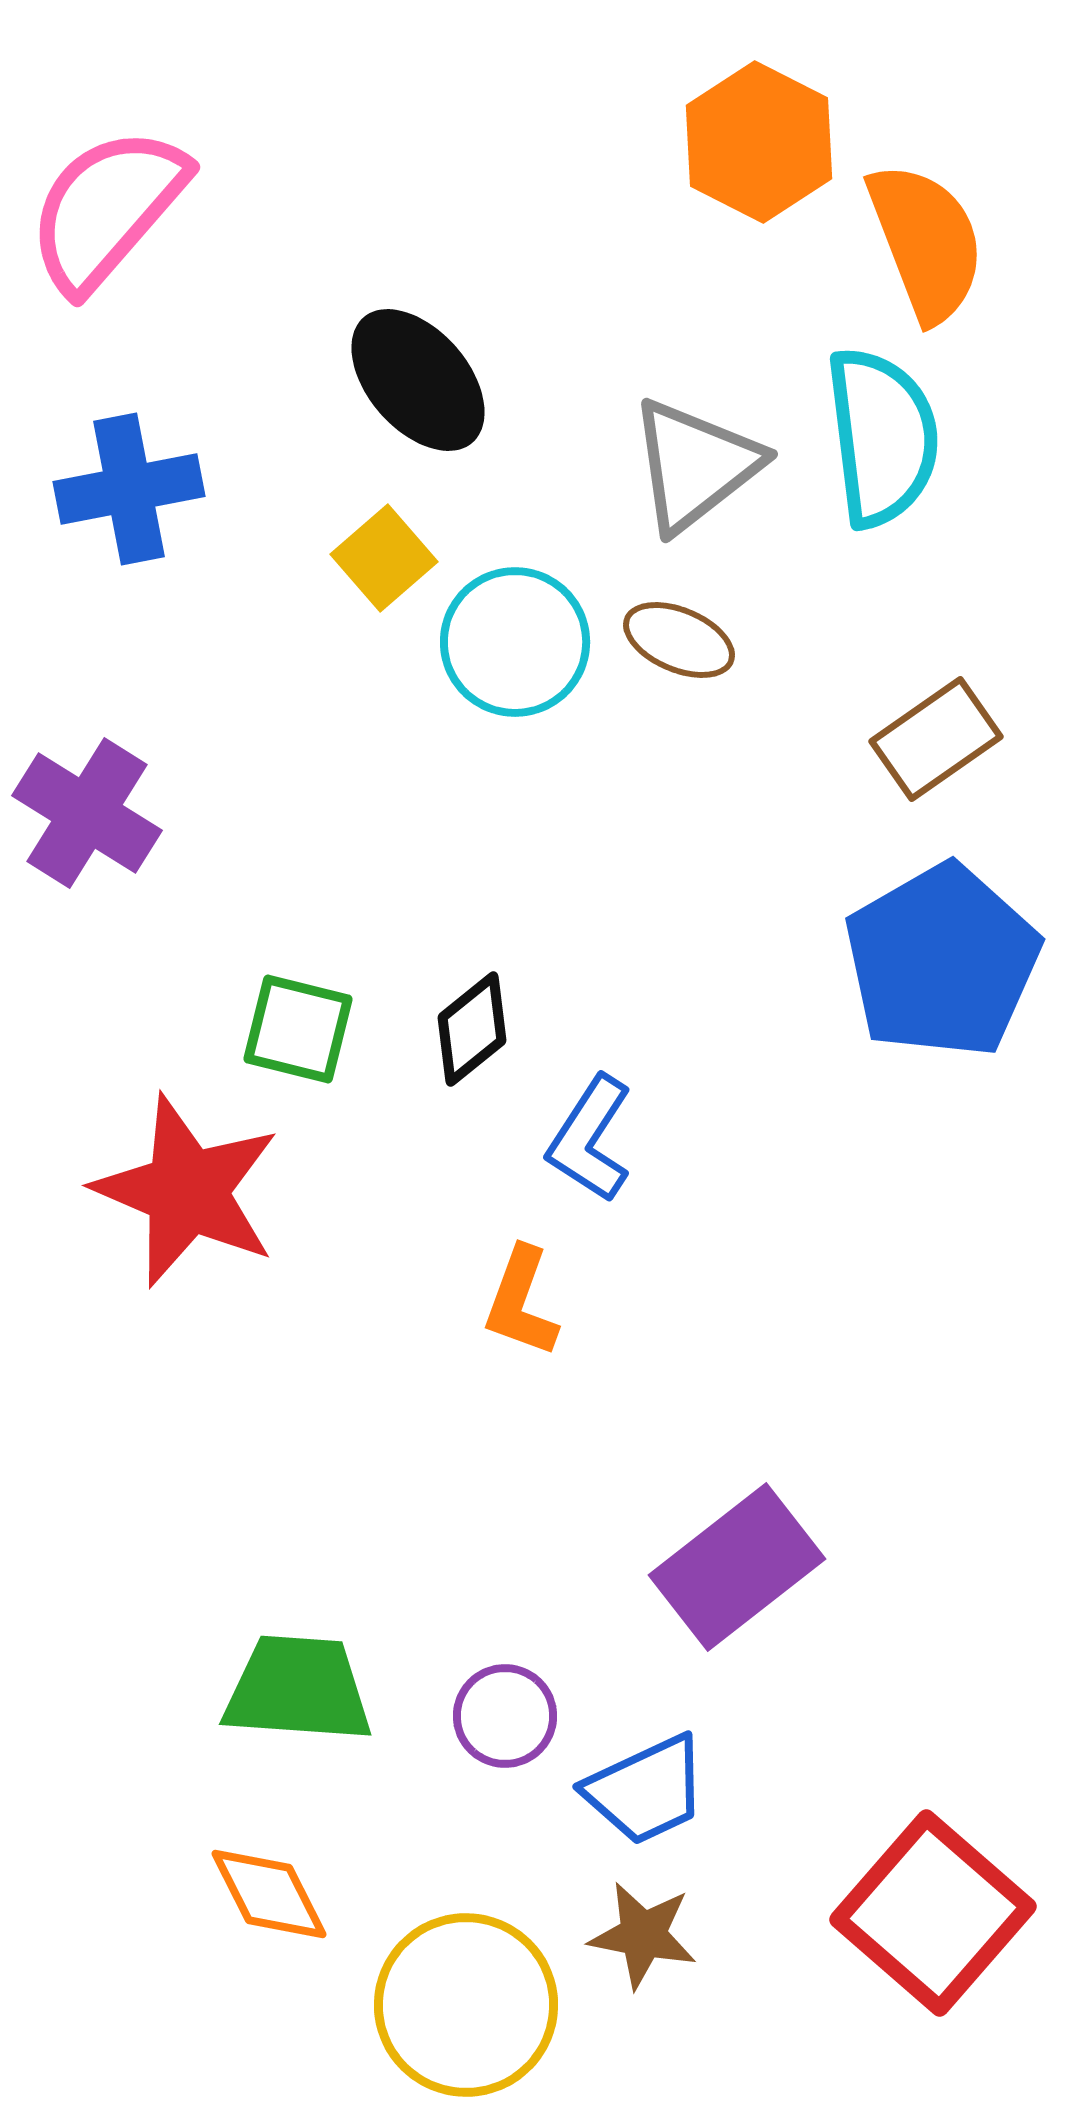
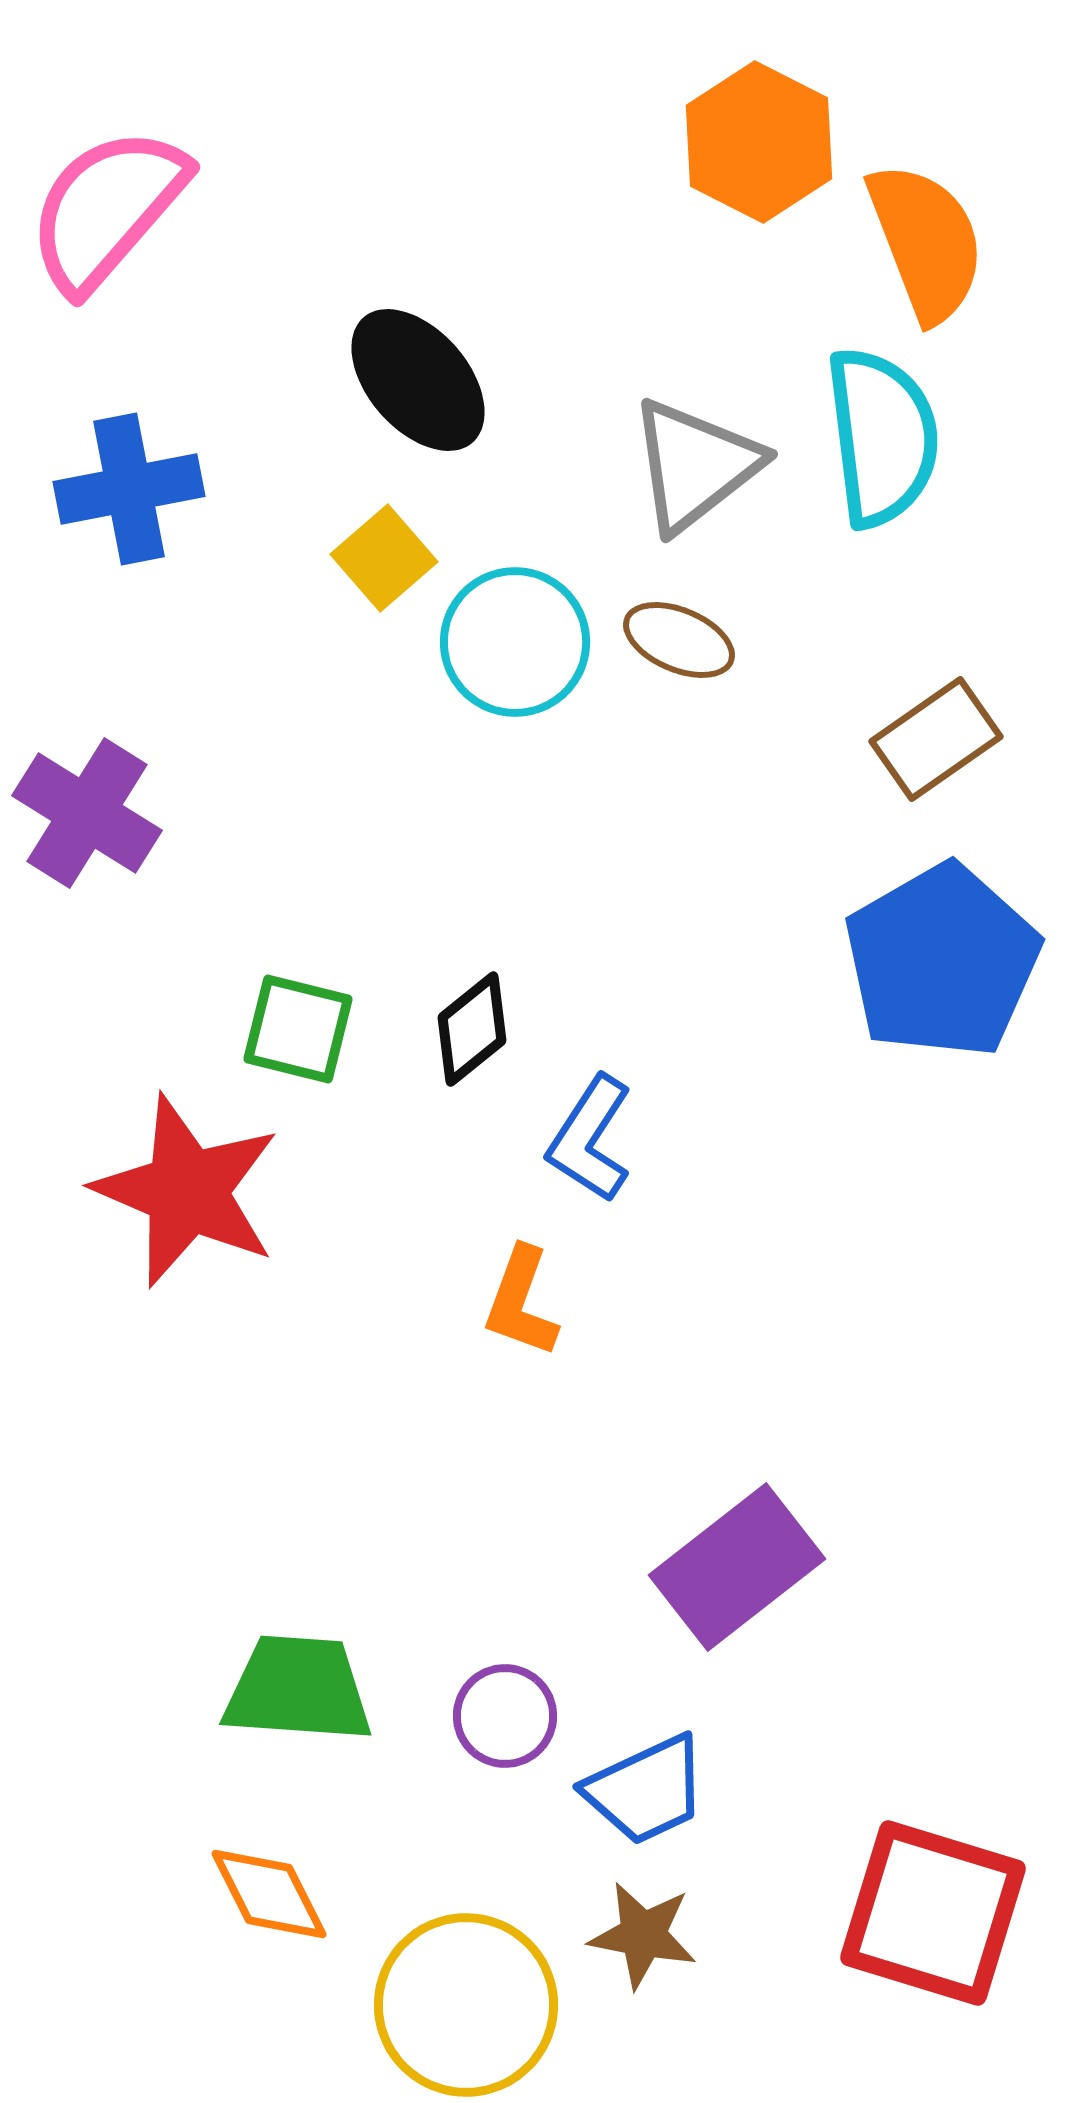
red square: rotated 24 degrees counterclockwise
